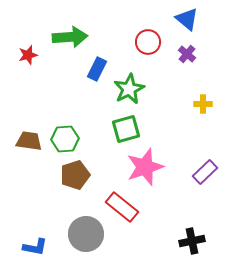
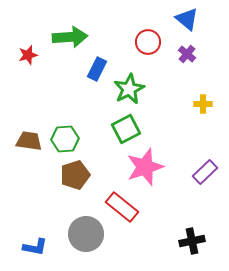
green square: rotated 12 degrees counterclockwise
